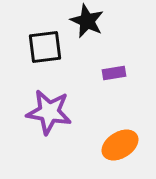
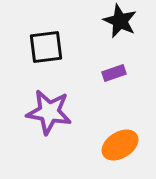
black star: moved 33 px right
black square: moved 1 px right
purple rectangle: rotated 10 degrees counterclockwise
